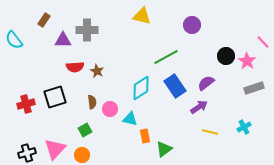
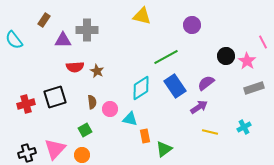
pink line: rotated 16 degrees clockwise
